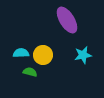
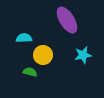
cyan semicircle: moved 3 px right, 15 px up
